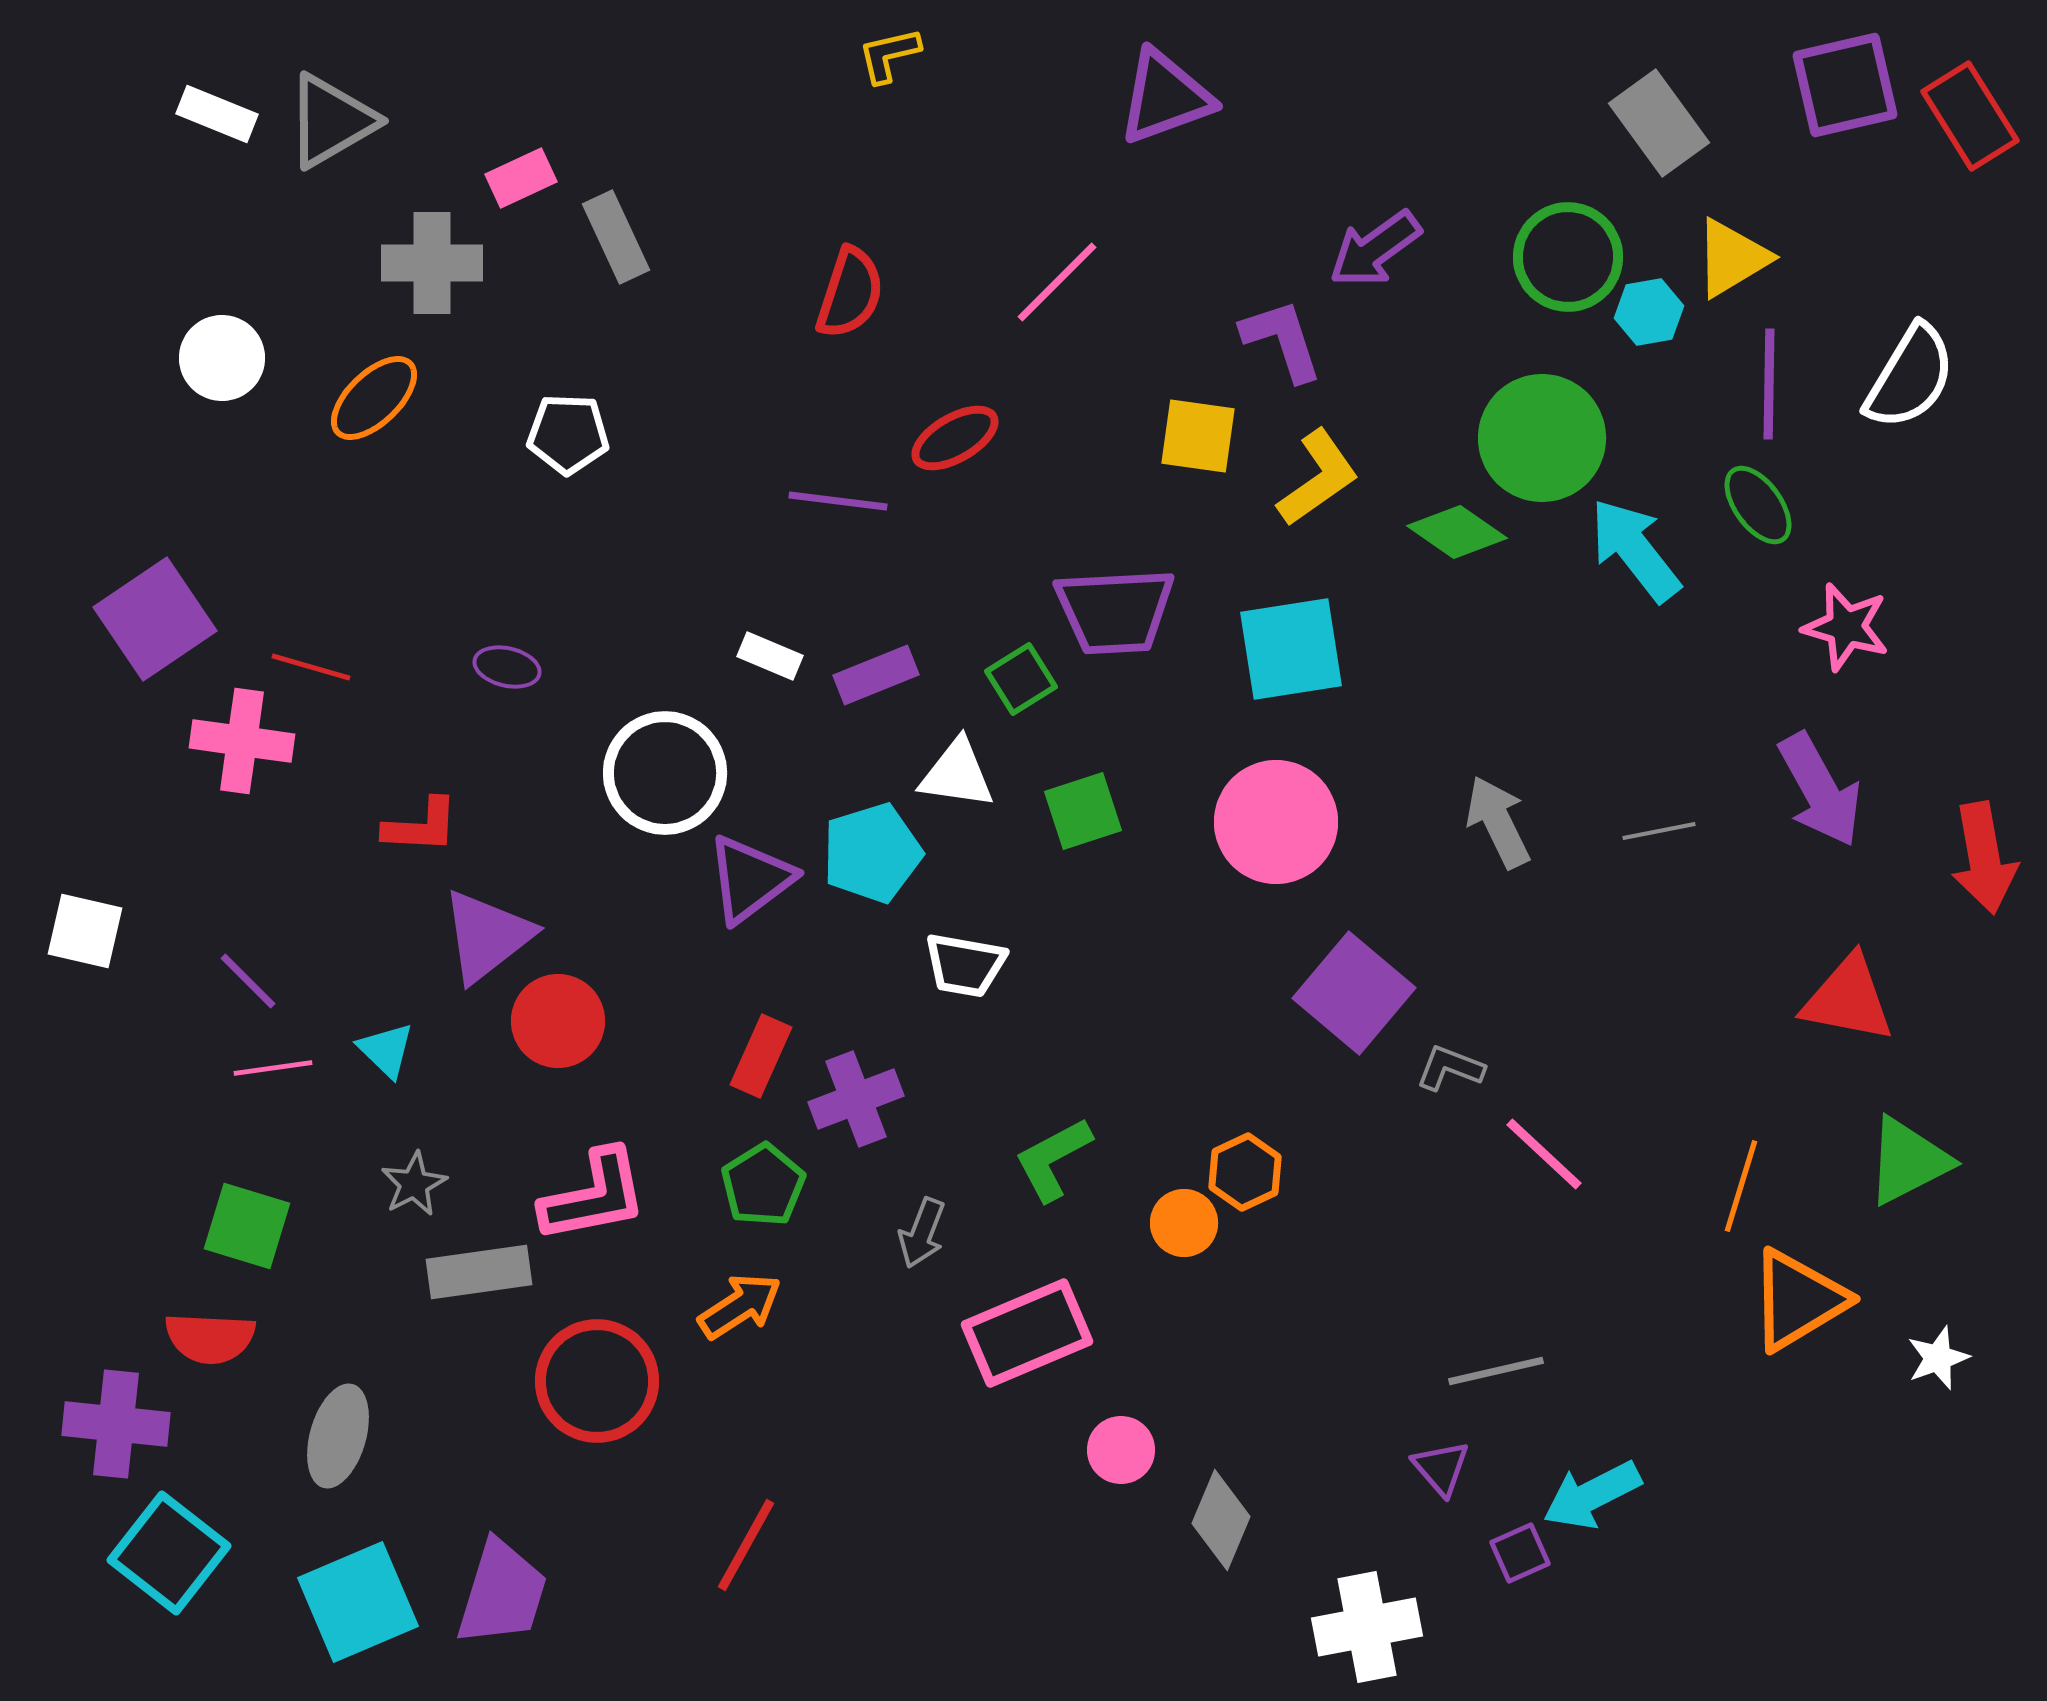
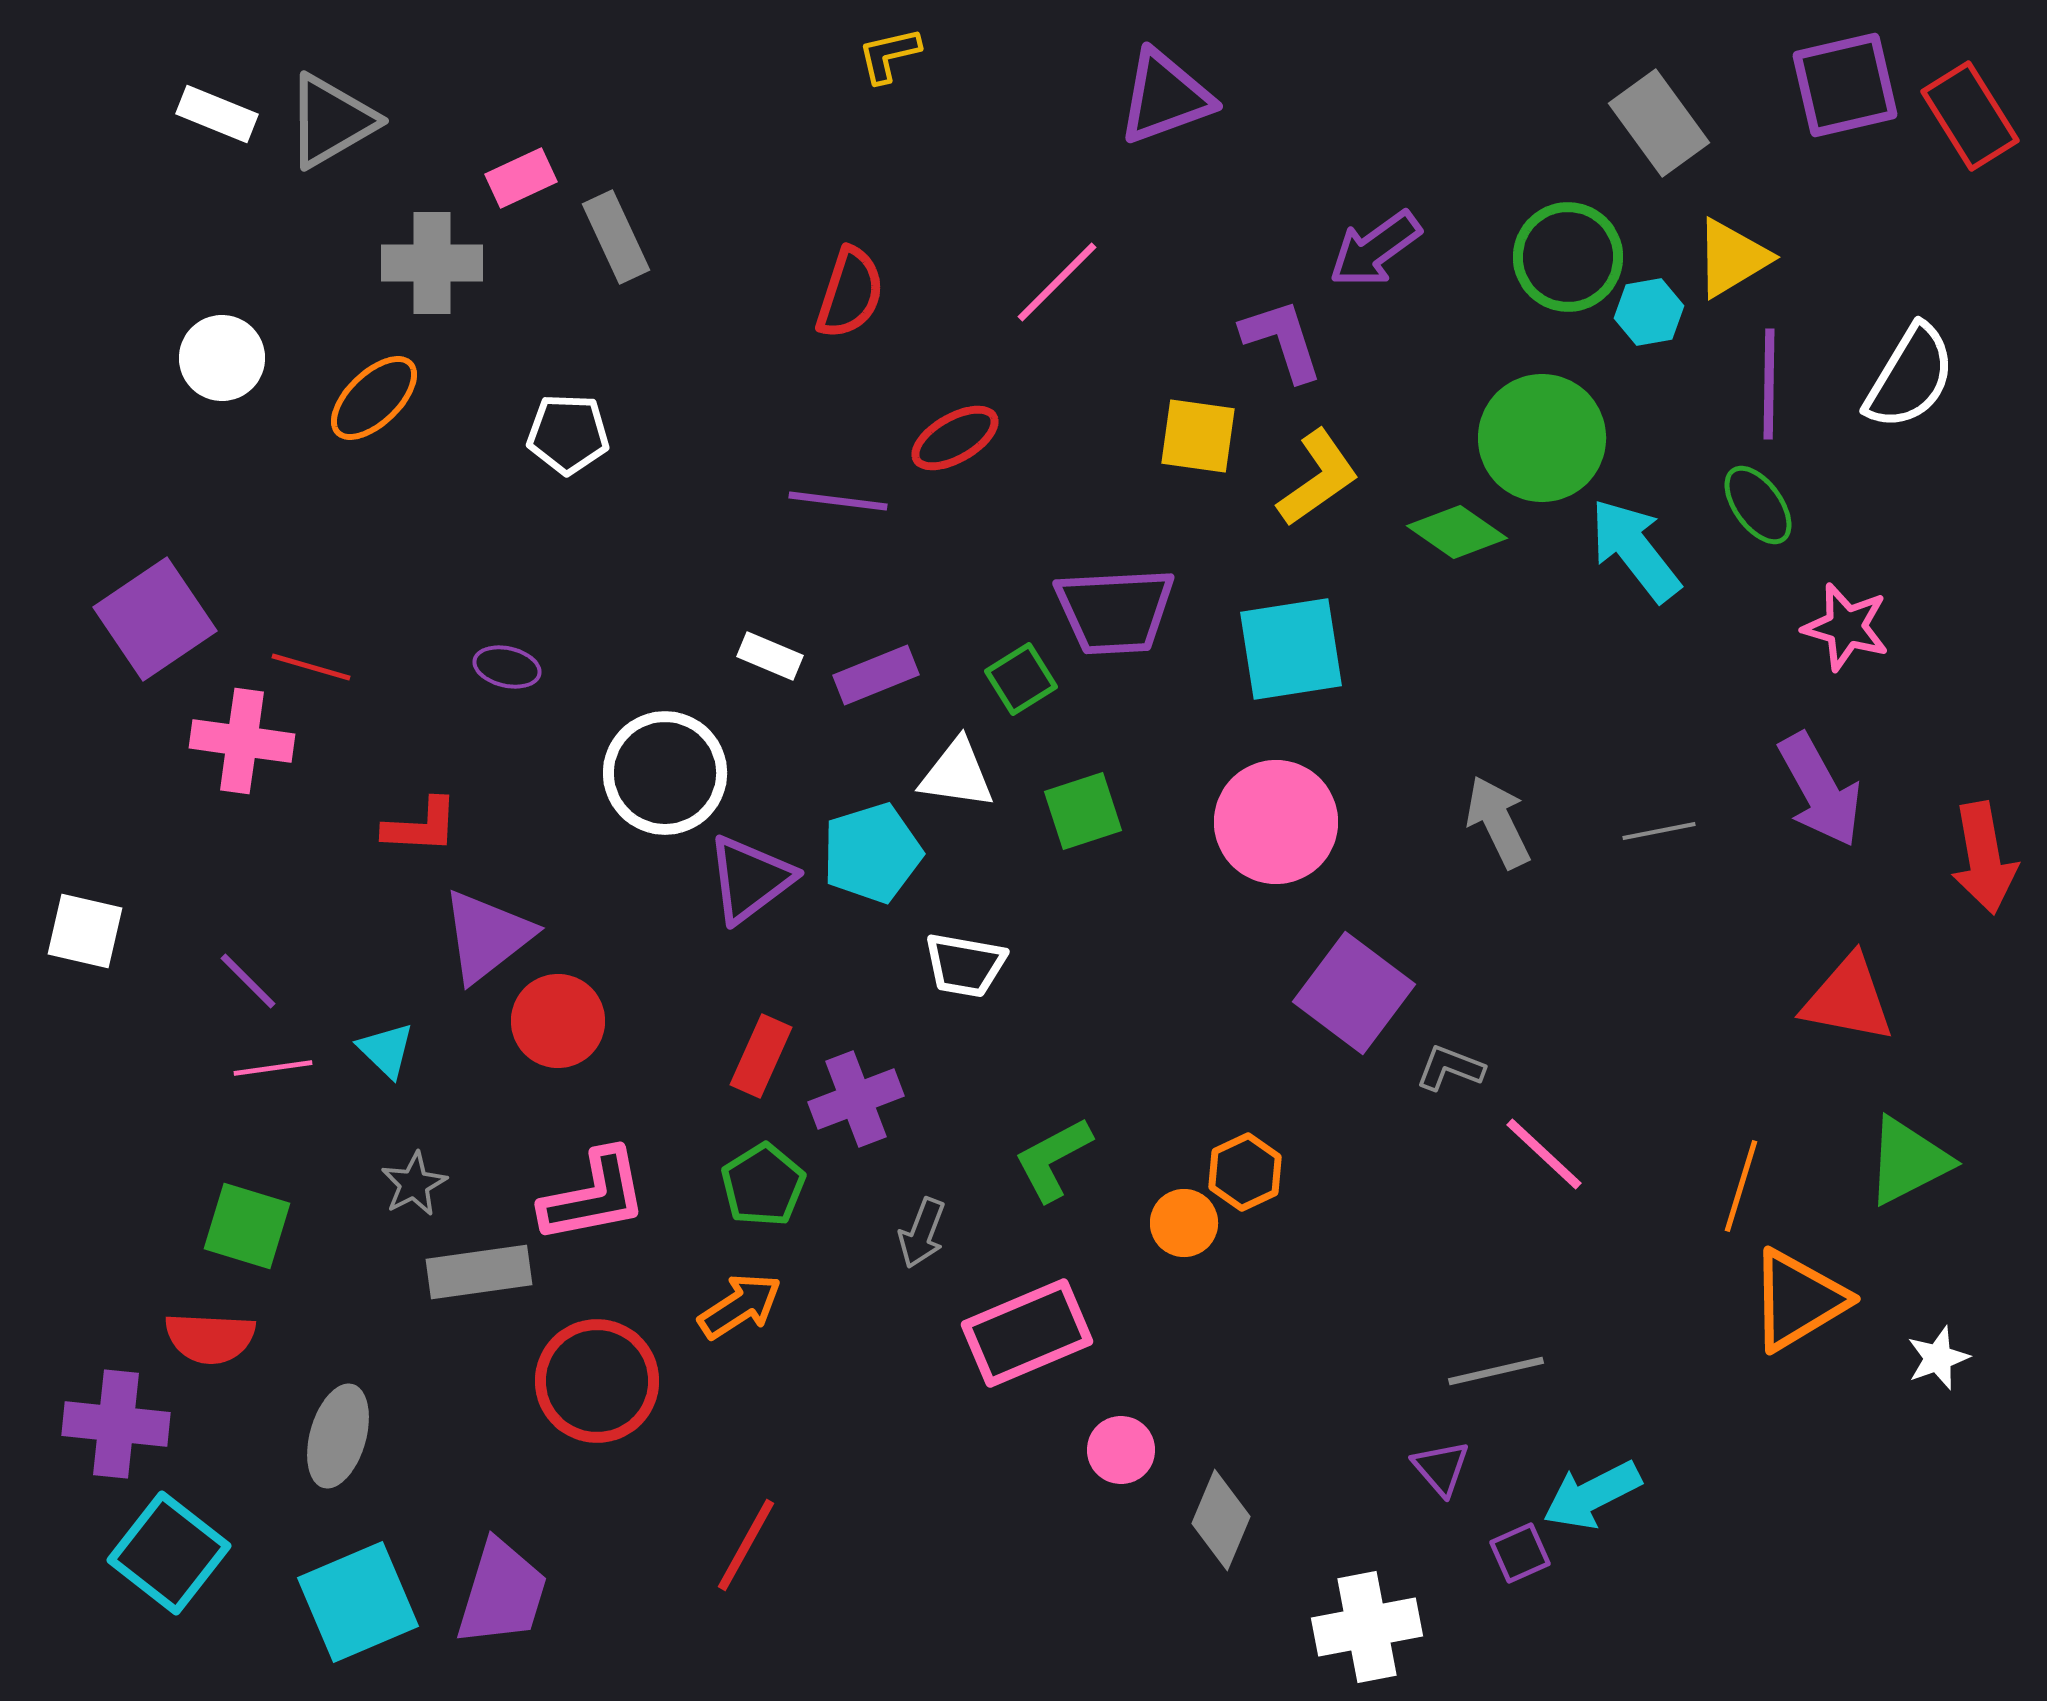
purple square at (1354, 993): rotated 3 degrees counterclockwise
